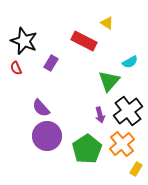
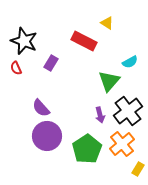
yellow rectangle: moved 2 px right
